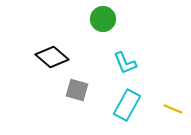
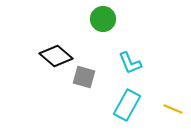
black diamond: moved 4 px right, 1 px up
cyan L-shape: moved 5 px right
gray square: moved 7 px right, 13 px up
